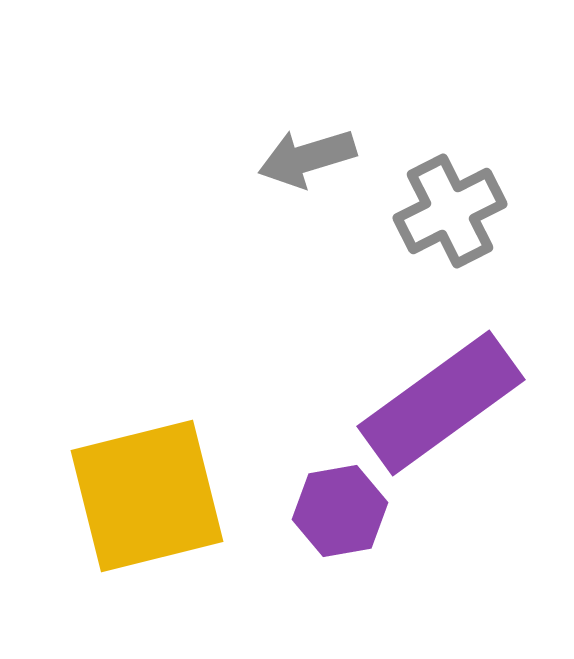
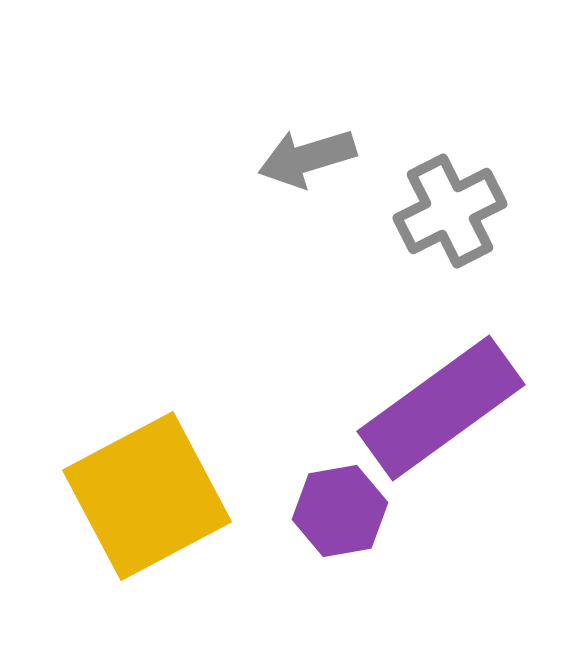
purple rectangle: moved 5 px down
yellow square: rotated 14 degrees counterclockwise
